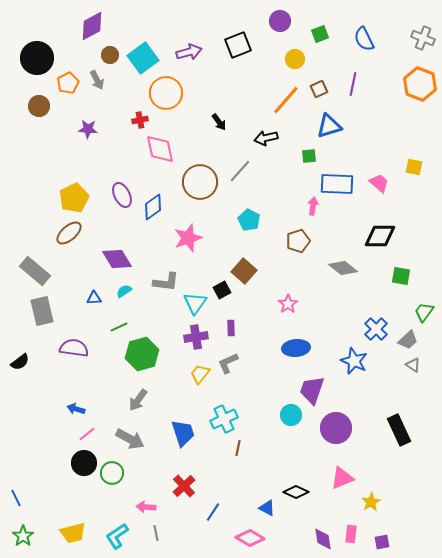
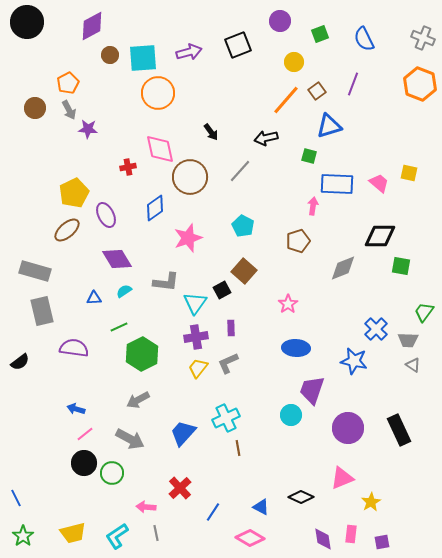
black circle at (37, 58): moved 10 px left, 36 px up
cyan square at (143, 58): rotated 32 degrees clockwise
yellow circle at (295, 59): moved 1 px left, 3 px down
gray arrow at (97, 80): moved 28 px left, 30 px down
purple line at (353, 84): rotated 10 degrees clockwise
brown square at (319, 89): moved 2 px left, 2 px down; rotated 12 degrees counterclockwise
orange circle at (166, 93): moved 8 px left
brown circle at (39, 106): moved 4 px left, 2 px down
red cross at (140, 120): moved 12 px left, 47 px down
black arrow at (219, 122): moved 8 px left, 10 px down
green square at (309, 156): rotated 21 degrees clockwise
yellow square at (414, 167): moved 5 px left, 6 px down
brown circle at (200, 182): moved 10 px left, 5 px up
purple ellipse at (122, 195): moved 16 px left, 20 px down
yellow pentagon at (74, 198): moved 5 px up
blue diamond at (153, 207): moved 2 px right, 1 px down
cyan pentagon at (249, 220): moved 6 px left, 6 px down
brown ellipse at (69, 233): moved 2 px left, 3 px up
gray diamond at (343, 268): rotated 60 degrees counterclockwise
gray rectangle at (35, 271): rotated 24 degrees counterclockwise
green square at (401, 276): moved 10 px up
gray trapezoid at (408, 340): rotated 45 degrees clockwise
blue ellipse at (296, 348): rotated 8 degrees clockwise
green hexagon at (142, 354): rotated 12 degrees counterclockwise
blue star at (354, 361): rotated 12 degrees counterclockwise
yellow trapezoid at (200, 374): moved 2 px left, 6 px up
gray arrow at (138, 400): rotated 25 degrees clockwise
cyan cross at (224, 419): moved 2 px right, 1 px up
purple circle at (336, 428): moved 12 px right
blue trapezoid at (183, 433): rotated 120 degrees counterclockwise
pink line at (87, 434): moved 2 px left
brown line at (238, 448): rotated 21 degrees counterclockwise
red cross at (184, 486): moved 4 px left, 2 px down
black diamond at (296, 492): moved 5 px right, 5 px down
blue triangle at (267, 508): moved 6 px left, 1 px up
